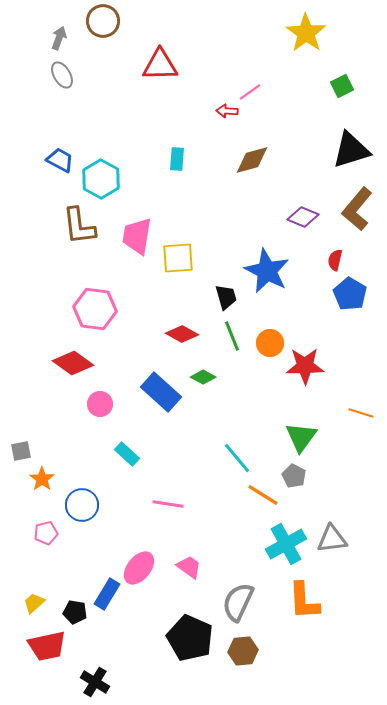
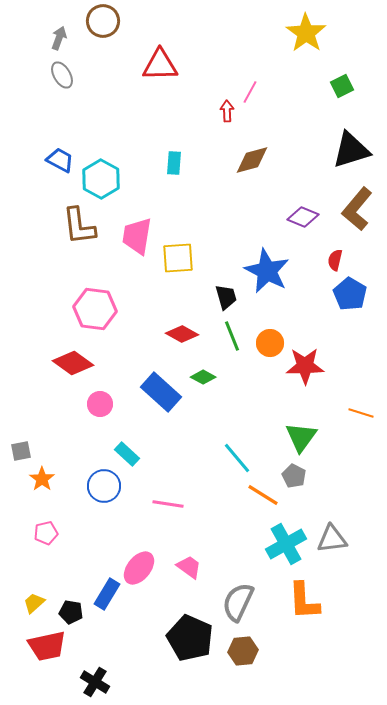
pink line at (250, 92): rotated 25 degrees counterclockwise
red arrow at (227, 111): rotated 85 degrees clockwise
cyan rectangle at (177, 159): moved 3 px left, 4 px down
blue circle at (82, 505): moved 22 px right, 19 px up
black pentagon at (75, 612): moved 4 px left
